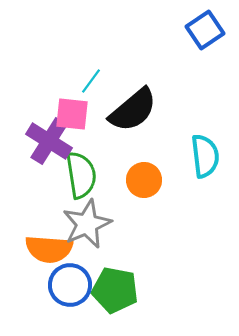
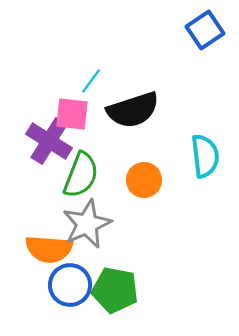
black semicircle: rotated 22 degrees clockwise
green semicircle: rotated 30 degrees clockwise
